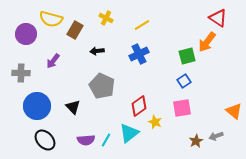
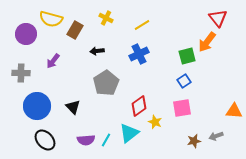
red triangle: rotated 18 degrees clockwise
gray pentagon: moved 4 px right, 3 px up; rotated 15 degrees clockwise
orange triangle: rotated 36 degrees counterclockwise
brown star: moved 2 px left; rotated 16 degrees clockwise
